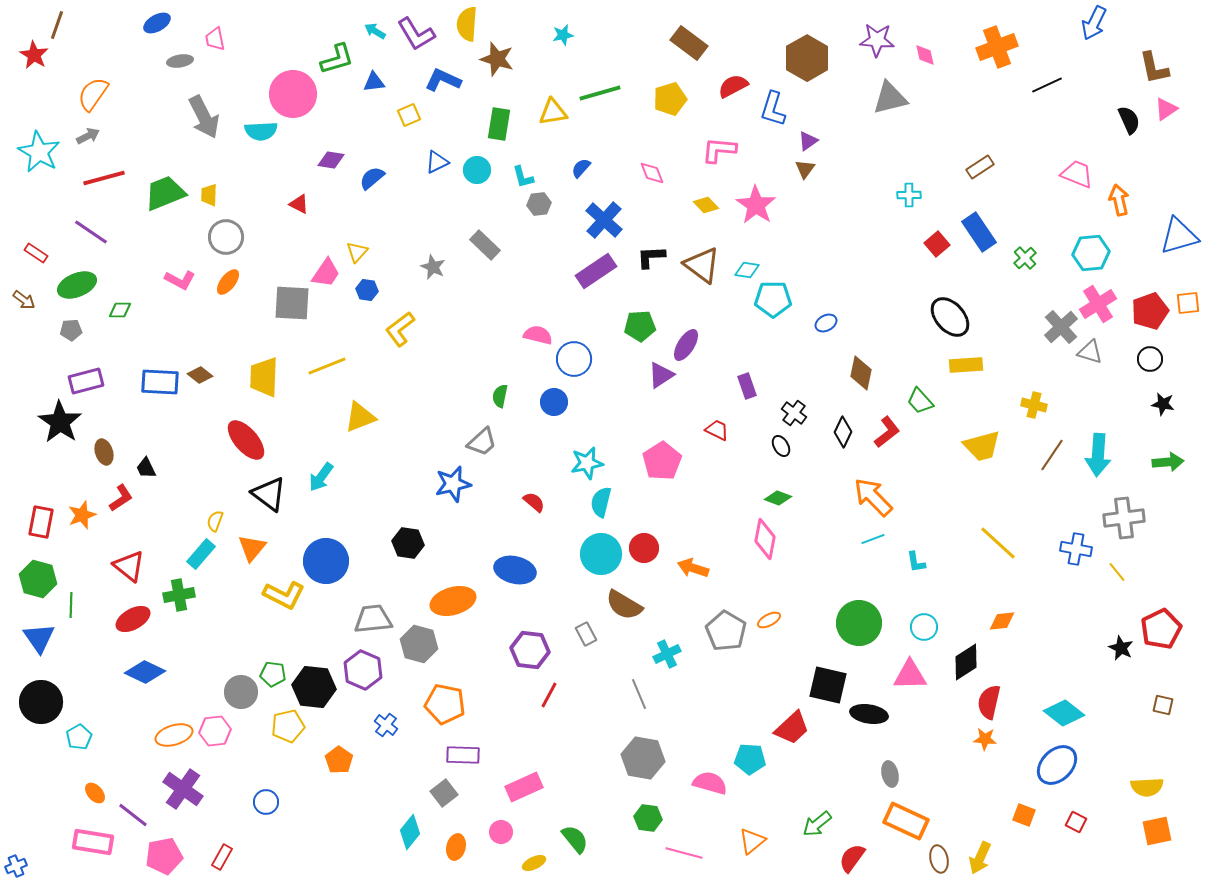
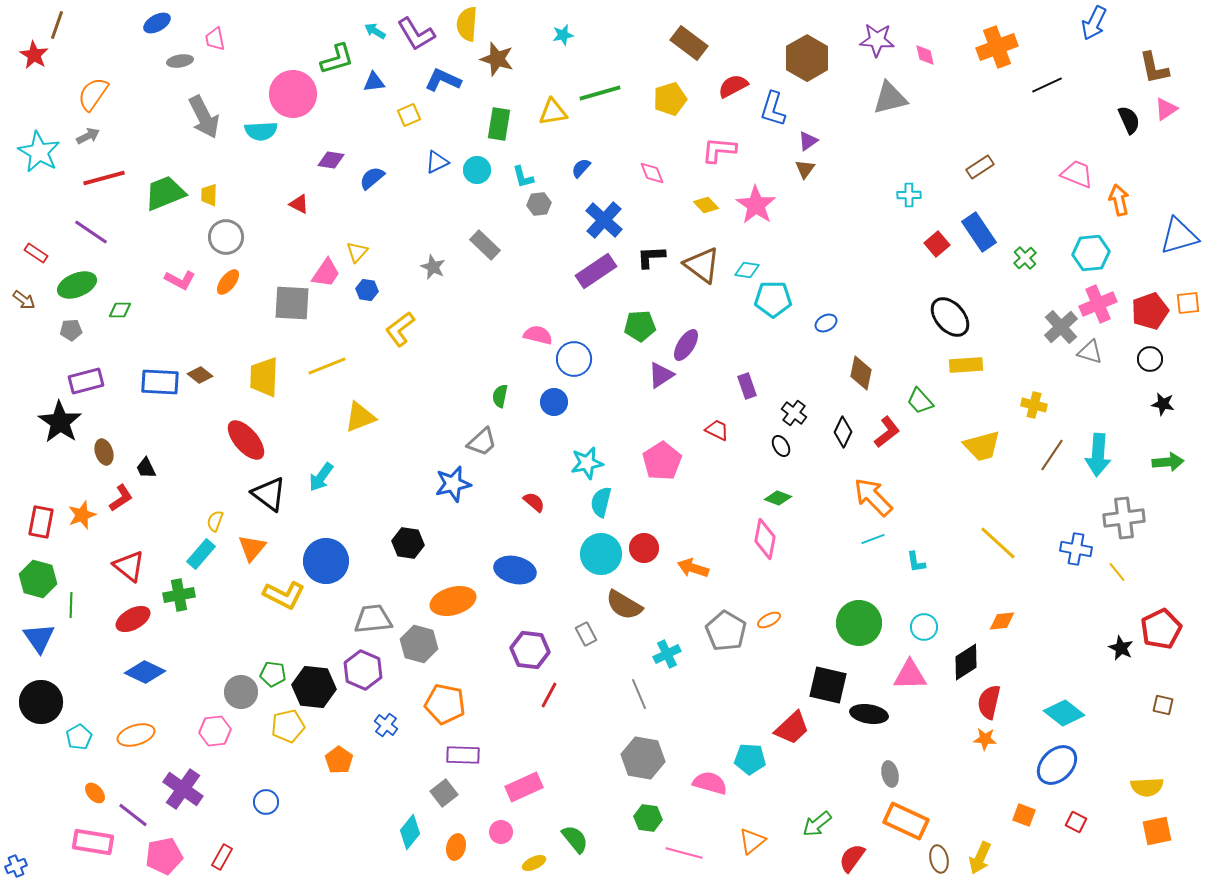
pink cross at (1098, 304): rotated 9 degrees clockwise
orange ellipse at (174, 735): moved 38 px left
